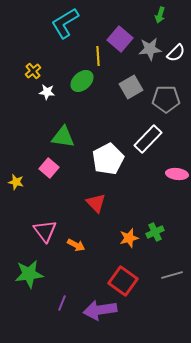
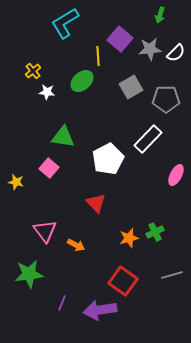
pink ellipse: moved 1 px left, 1 px down; rotated 70 degrees counterclockwise
